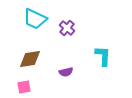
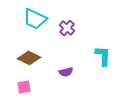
brown diamond: moved 1 px left, 1 px up; rotated 35 degrees clockwise
